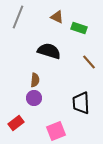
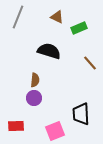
green rectangle: rotated 42 degrees counterclockwise
brown line: moved 1 px right, 1 px down
black trapezoid: moved 11 px down
red rectangle: moved 3 px down; rotated 35 degrees clockwise
pink square: moved 1 px left
